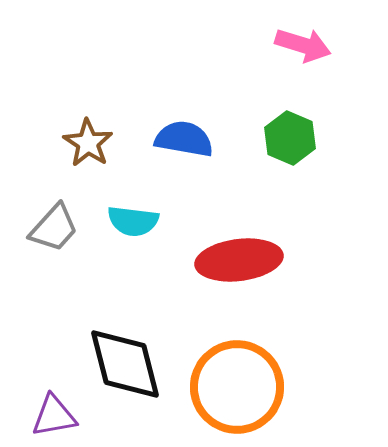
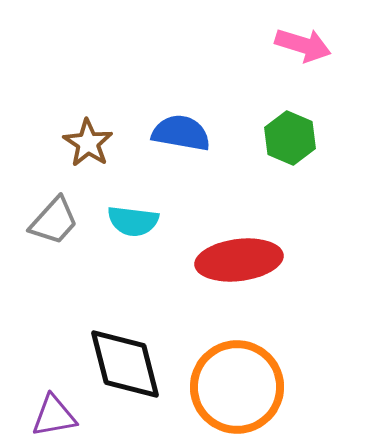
blue semicircle: moved 3 px left, 6 px up
gray trapezoid: moved 7 px up
